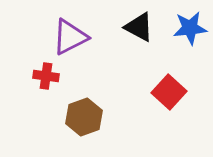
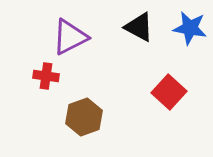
blue star: rotated 16 degrees clockwise
